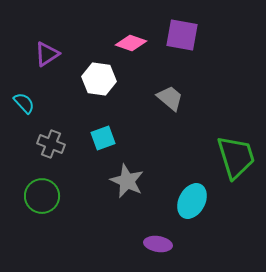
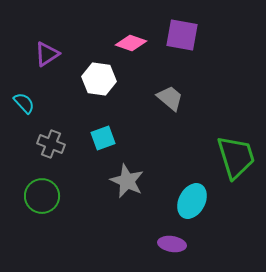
purple ellipse: moved 14 px right
